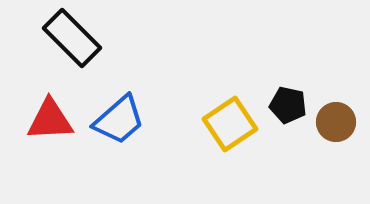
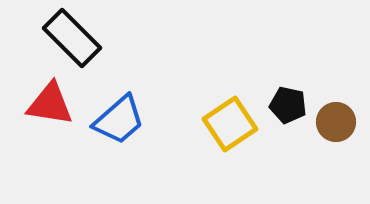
red triangle: moved 16 px up; rotated 12 degrees clockwise
